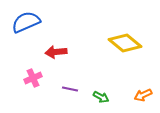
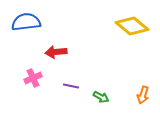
blue semicircle: rotated 16 degrees clockwise
yellow diamond: moved 7 px right, 17 px up
purple line: moved 1 px right, 3 px up
orange arrow: rotated 48 degrees counterclockwise
